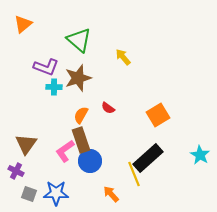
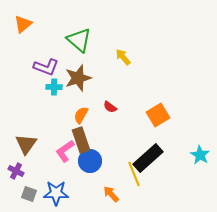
red semicircle: moved 2 px right, 1 px up
